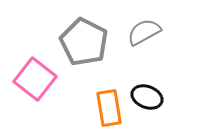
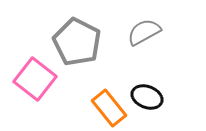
gray pentagon: moved 7 px left
orange rectangle: rotated 30 degrees counterclockwise
